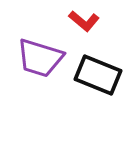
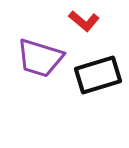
black rectangle: rotated 39 degrees counterclockwise
